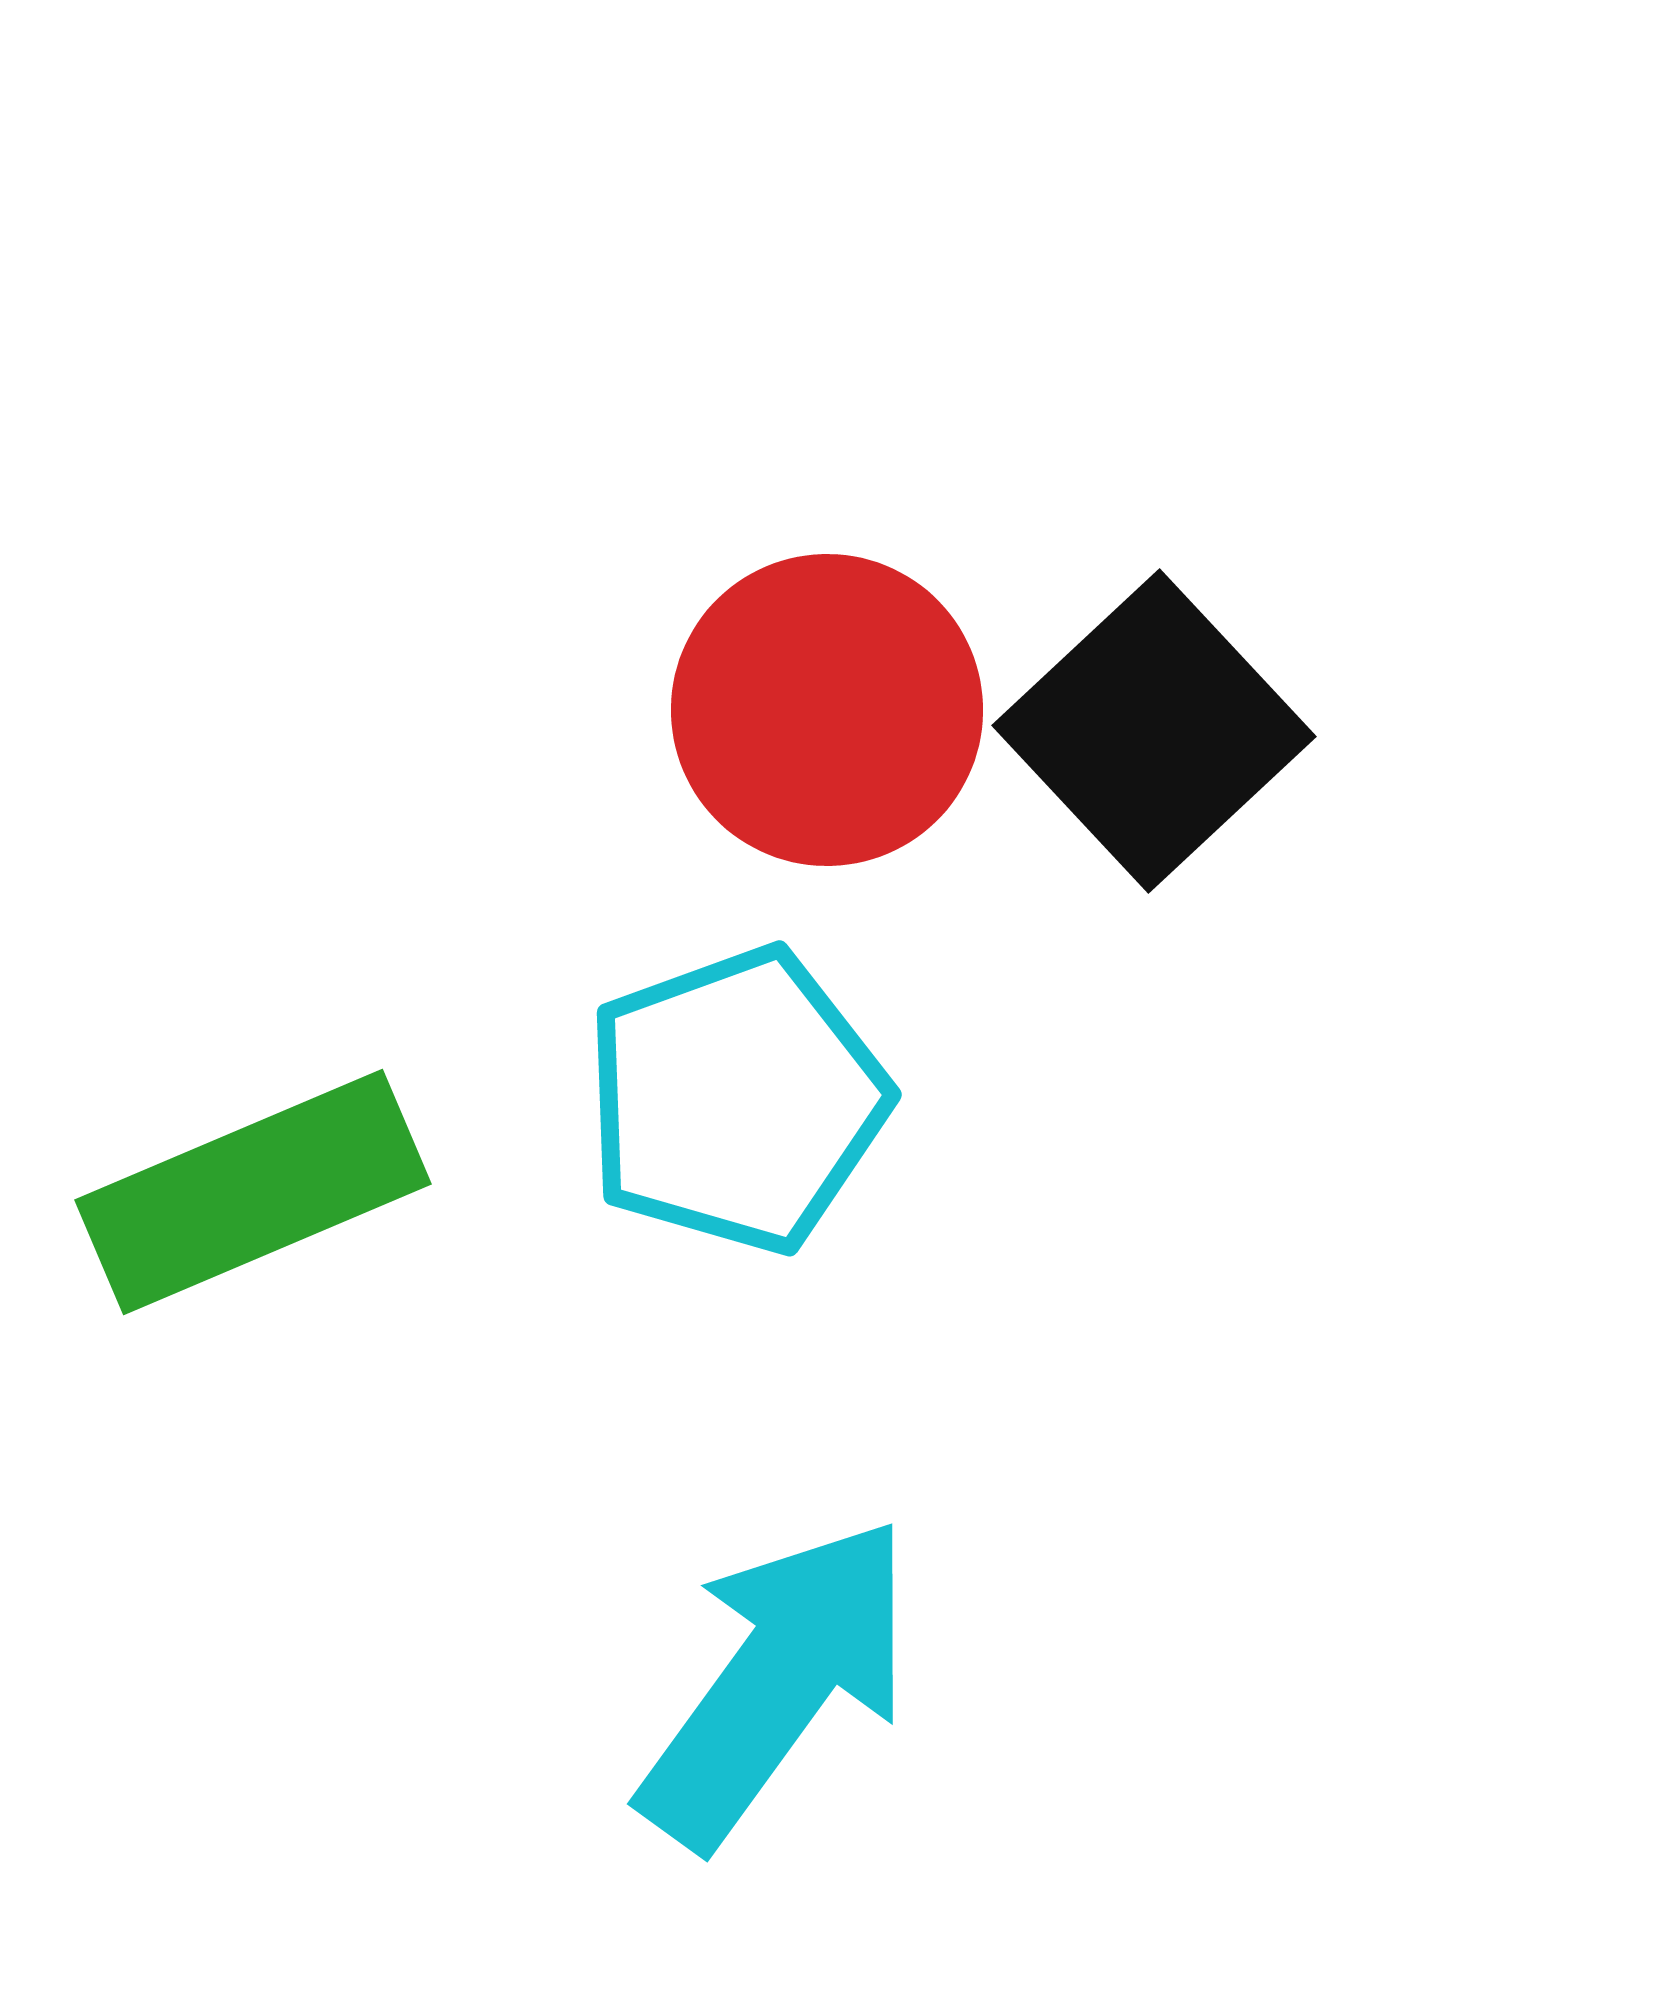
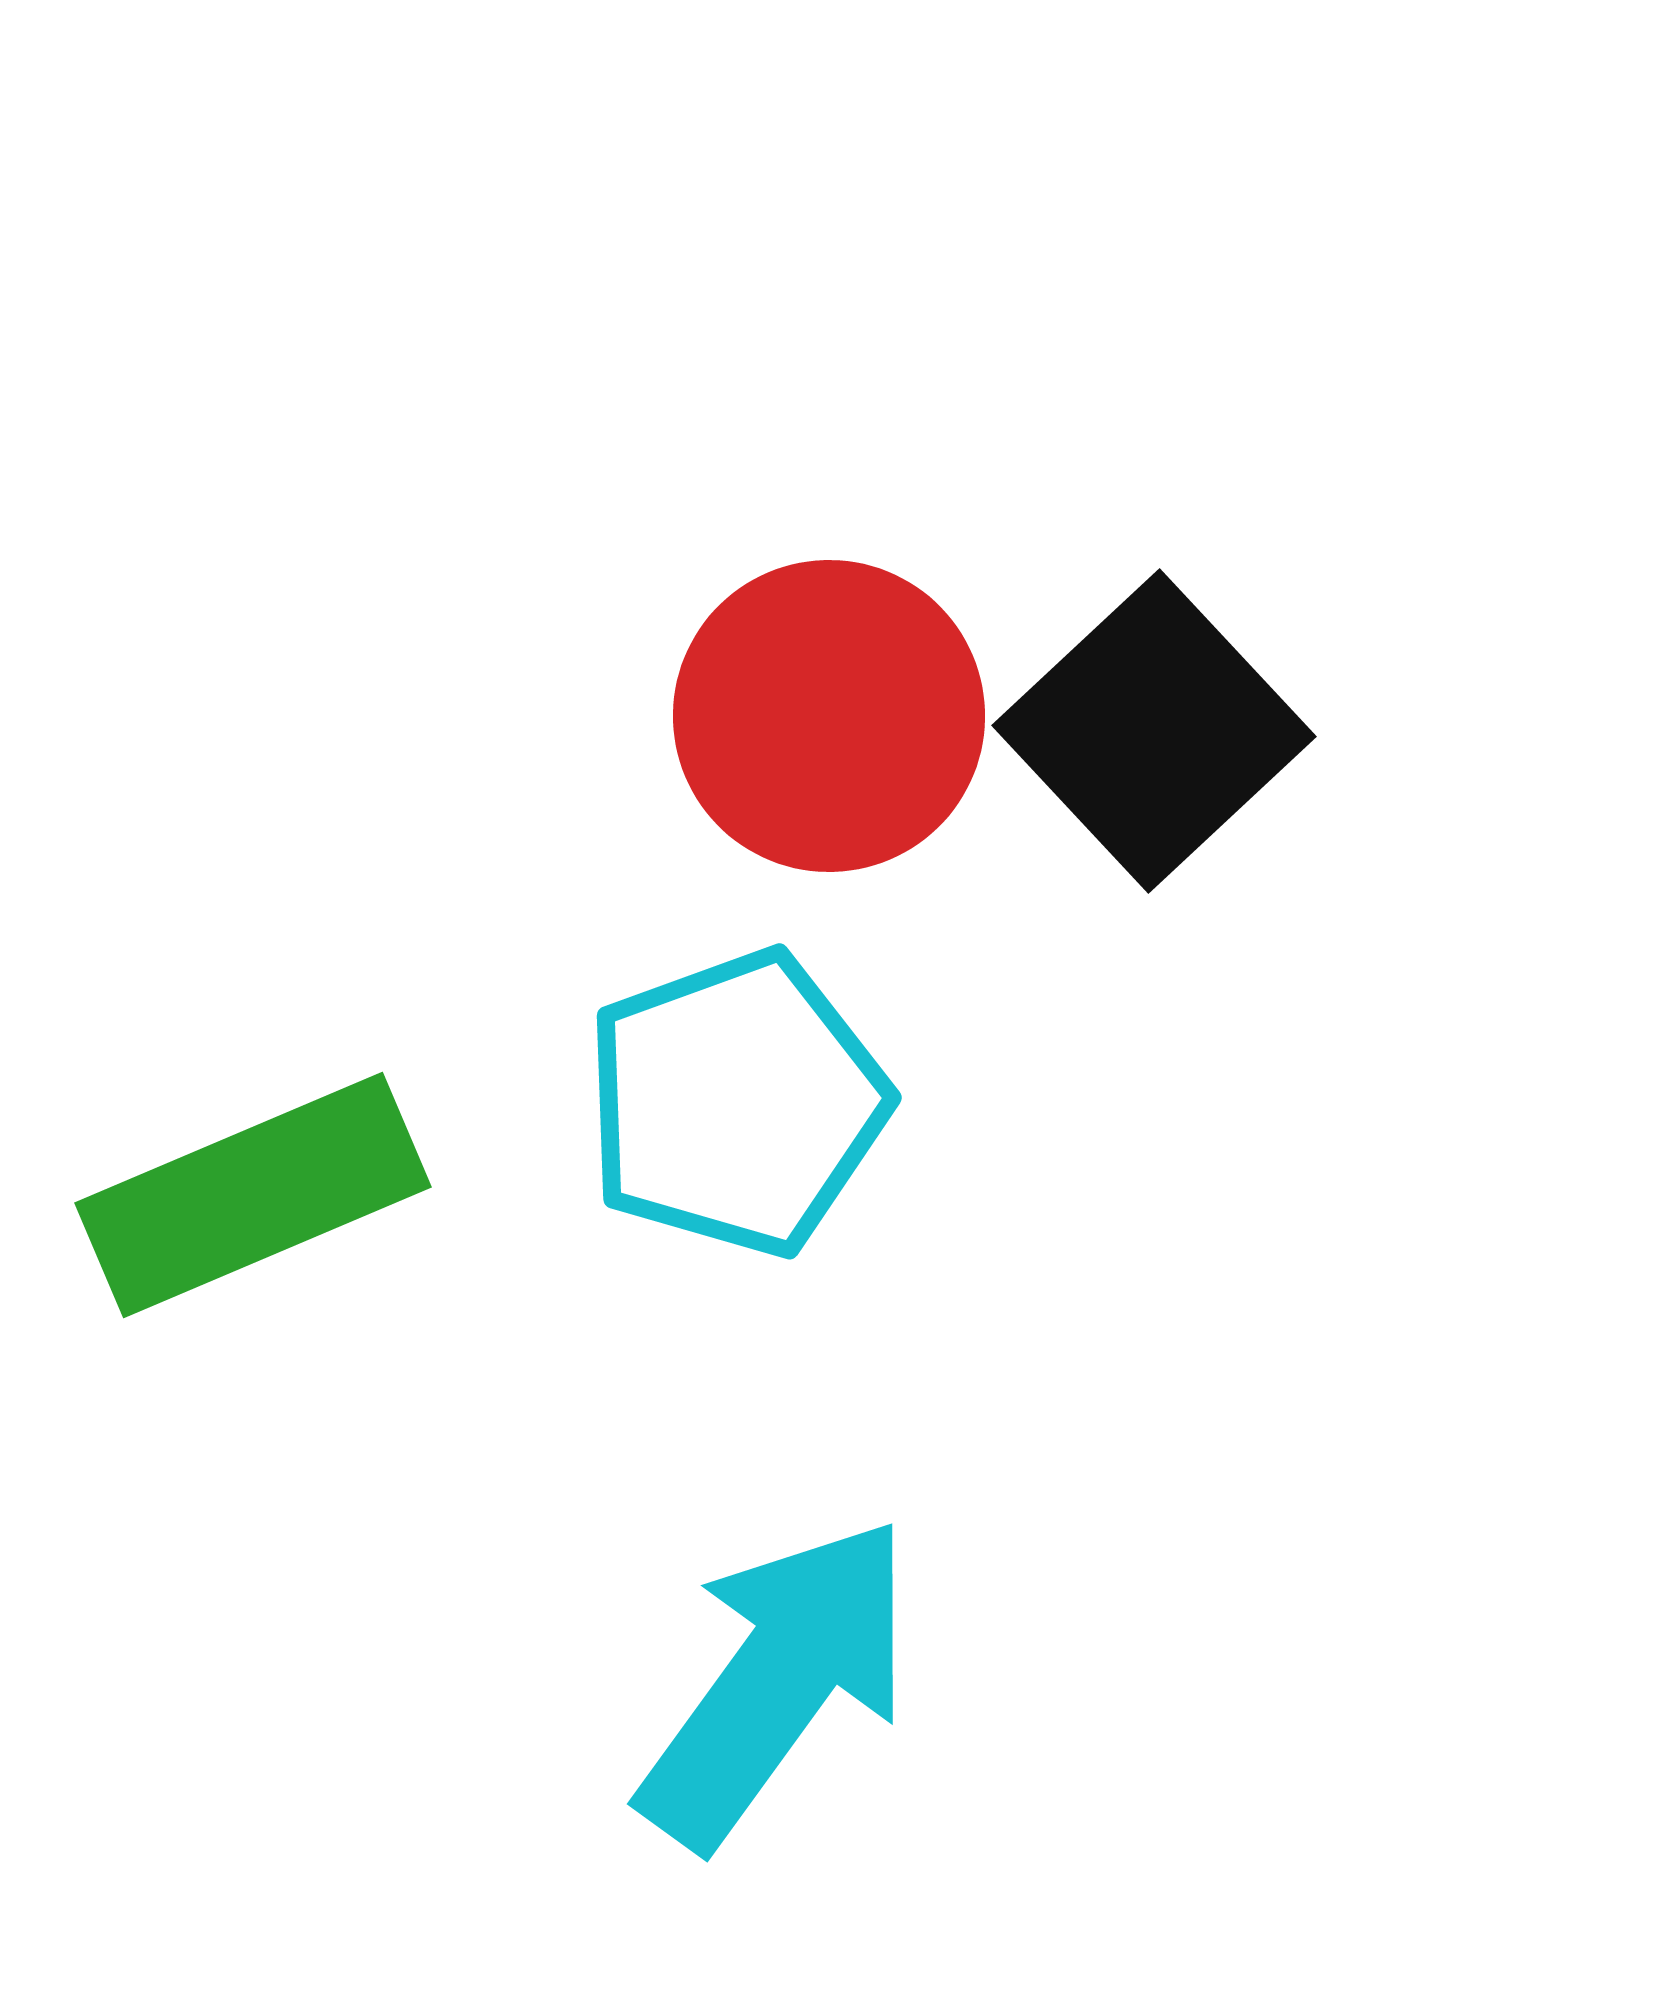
red circle: moved 2 px right, 6 px down
cyan pentagon: moved 3 px down
green rectangle: moved 3 px down
